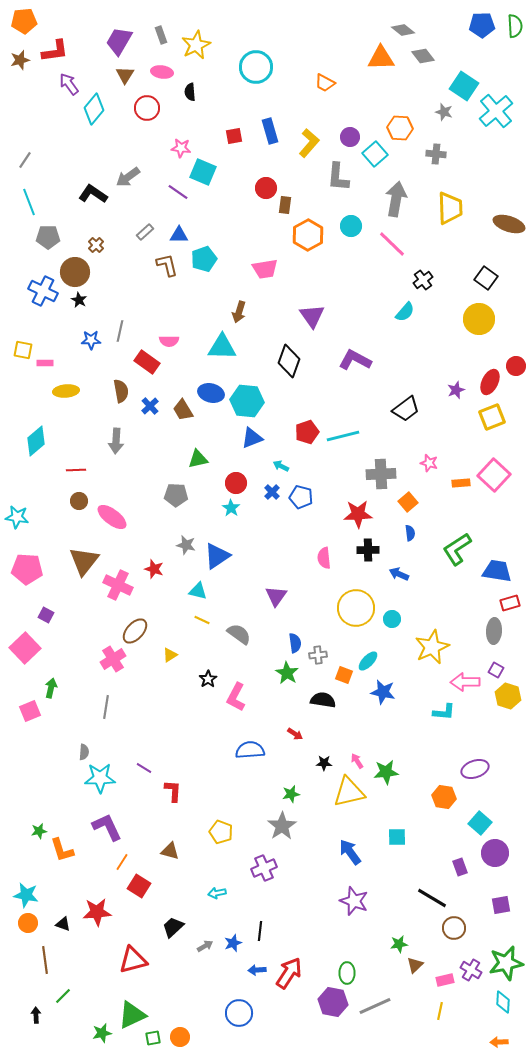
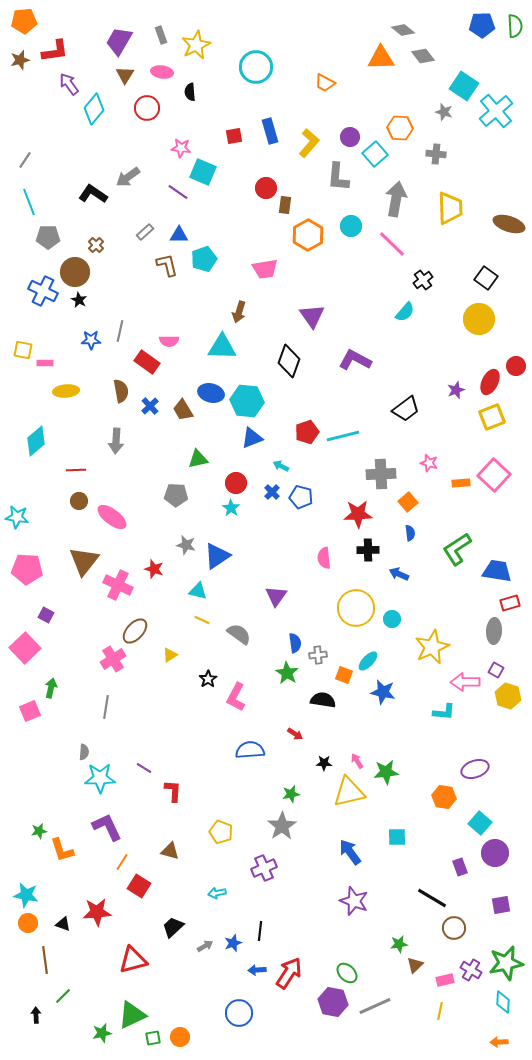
green ellipse at (347, 973): rotated 45 degrees counterclockwise
